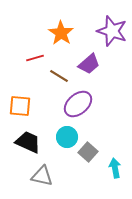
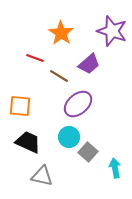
red line: rotated 36 degrees clockwise
cyan circle: moved 2 px right
